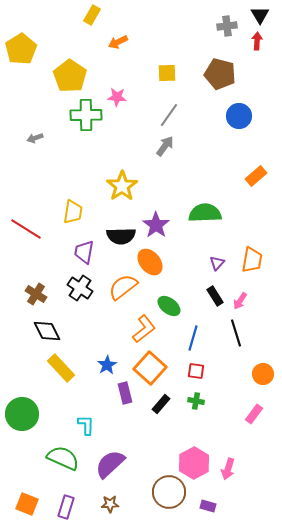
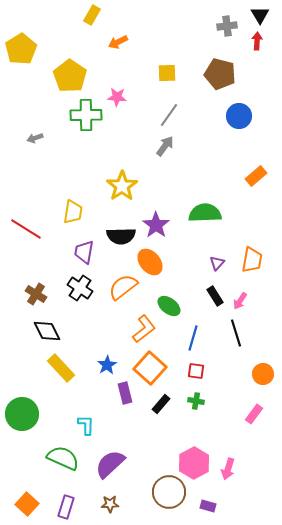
orange square at (27, 504): rotated 20 degrees clockwise
